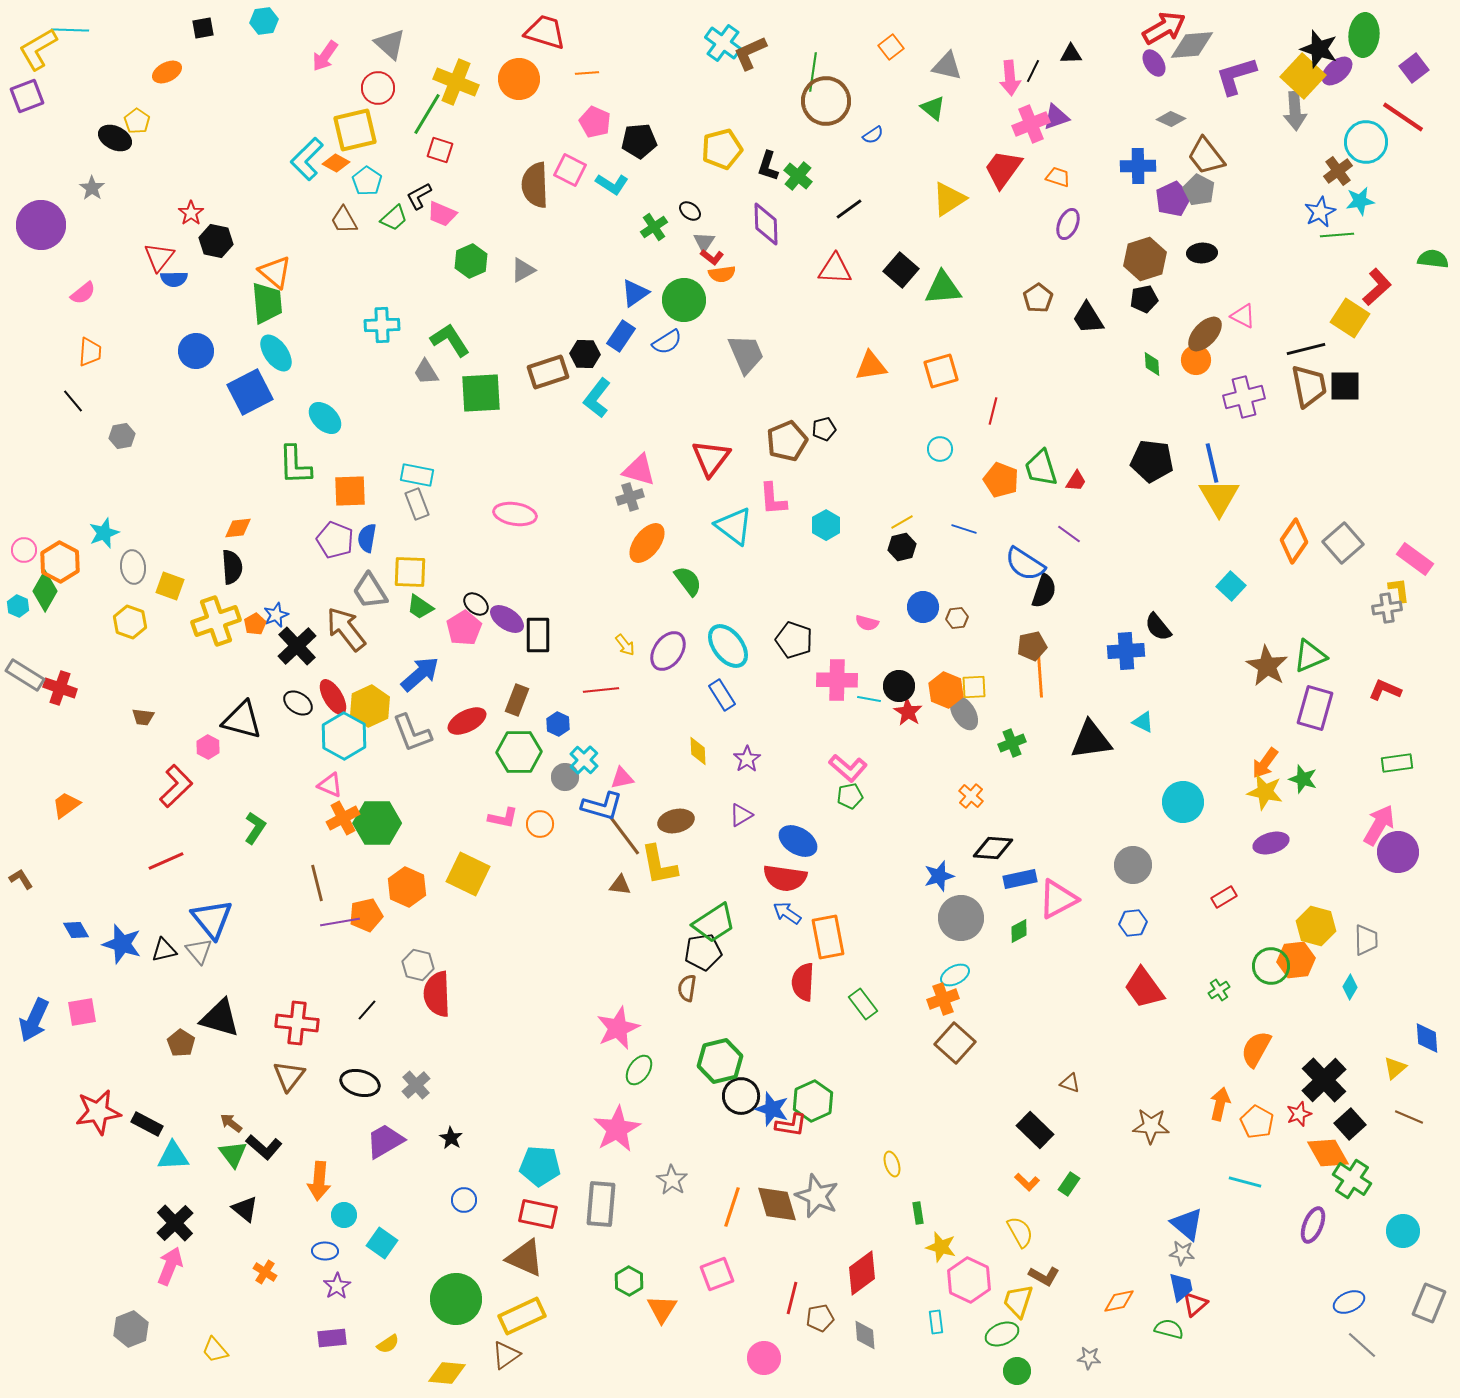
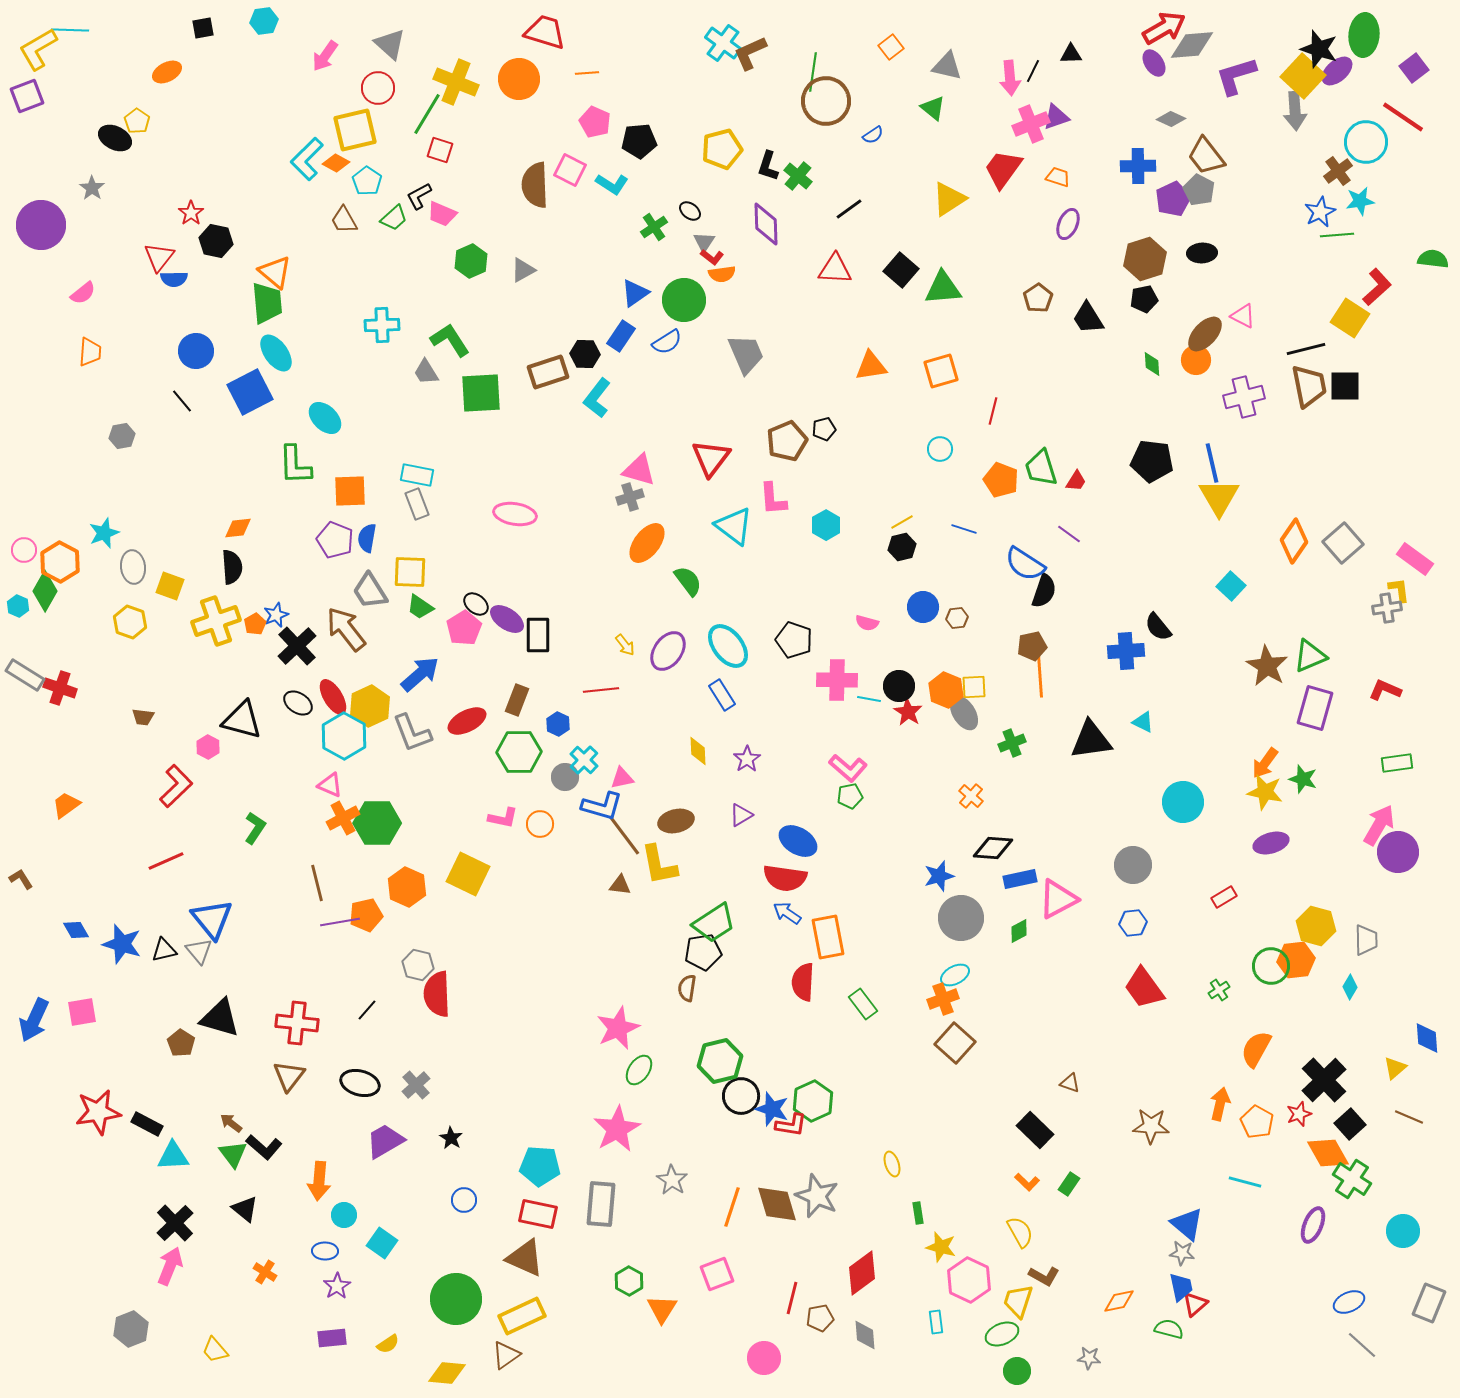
black line at (73, 401): moved 109 px right
